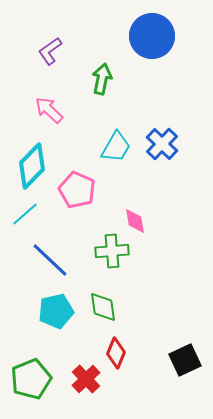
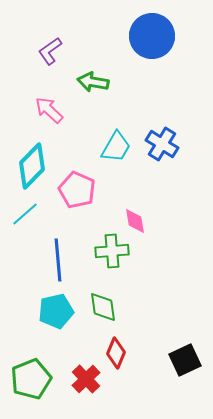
green arrow: moved 9 px left, 3 px down; rotated 92 degrees counterclockwise
blue cross: rotated 12 degrees counterclockwise
blue line: moved 8 px right; rotated 42 degrees clockwise
